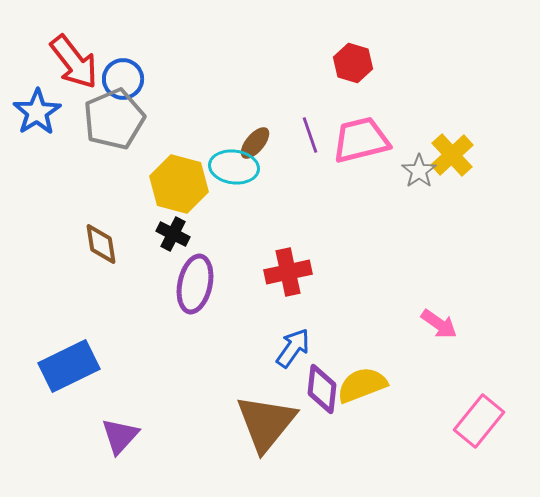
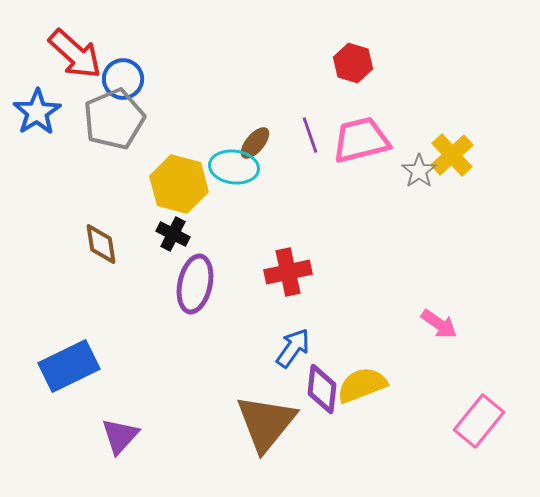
red arrow: moved 1 px right, 8 px up; rotated 10 degrees counterclockwise
